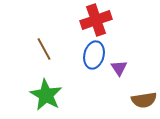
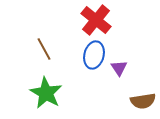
red cross: rotated 32 degrees counterclockwise
green star: moved 2 px up
brown semicircle: moved 1 px left, 1 px down
